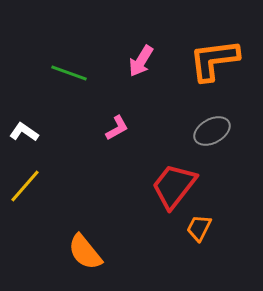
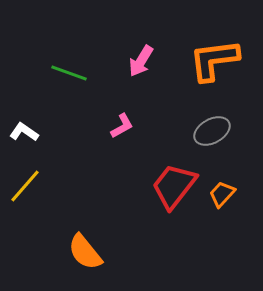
pink L-shape: moved 5 px right, 2 px up
orange trapezoid: moved 23 px right, 34 px up; rotated 16 degrees clockwise
